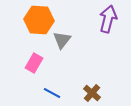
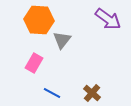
purple arrow: rotated 112 degrees clockwise
